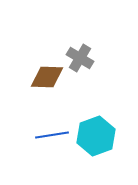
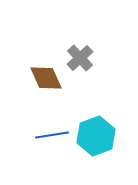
gray cross: rotated 16 degrees clockwise
brown diamond: moved 1 px left, 1 px down; rotated 64 degrees clockwise
